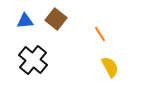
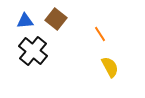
black cross: moved 9 px up
